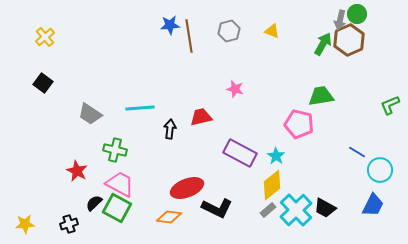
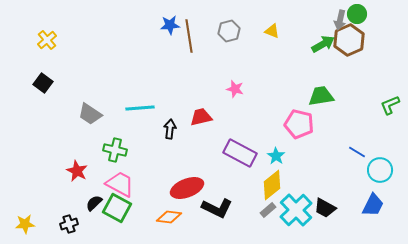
yellow cross: moved 2 px right, 3 px down
green arrow: rotated 30 degrees clockwise
